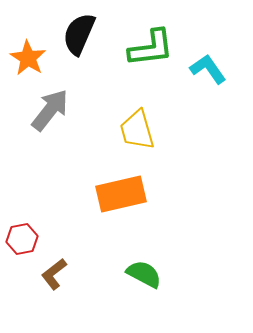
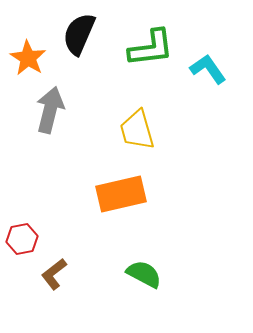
gray arrow: rotated 24 degrees counterclockwise
